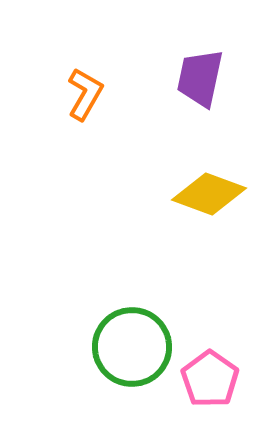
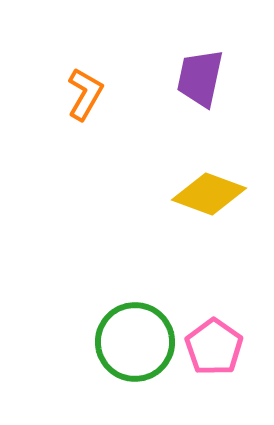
green circle: moved 3 px right, 5 px up
pink pentagon: moved 4 px right, 32 px up
